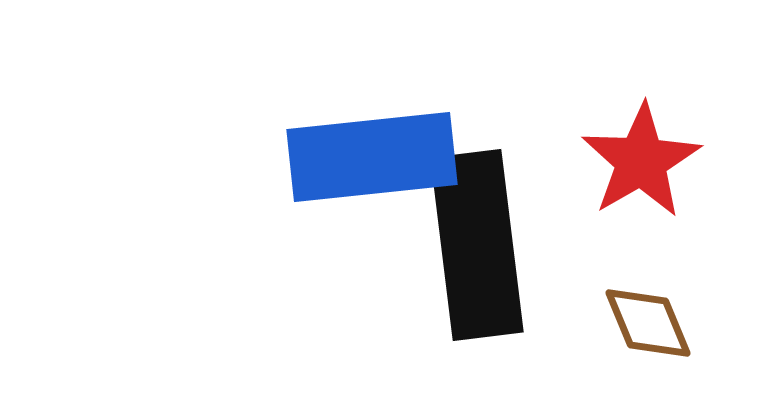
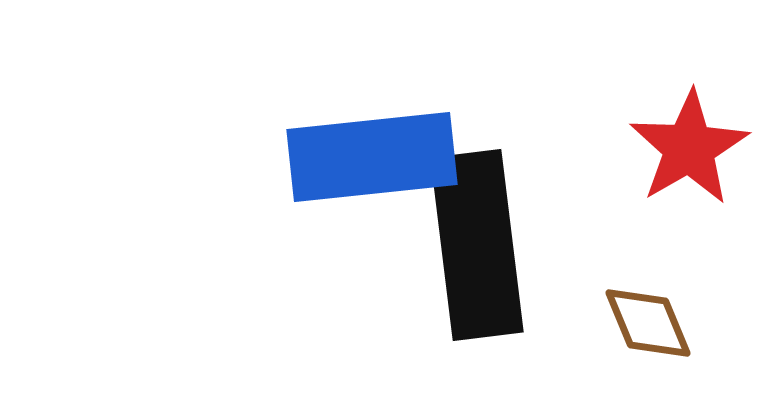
red star: moved 48 px right, 13 px up
